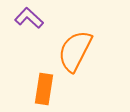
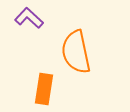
orange semicircle: moved 1 px right, 1 px down; rotated 39 degrees counterclockwise
